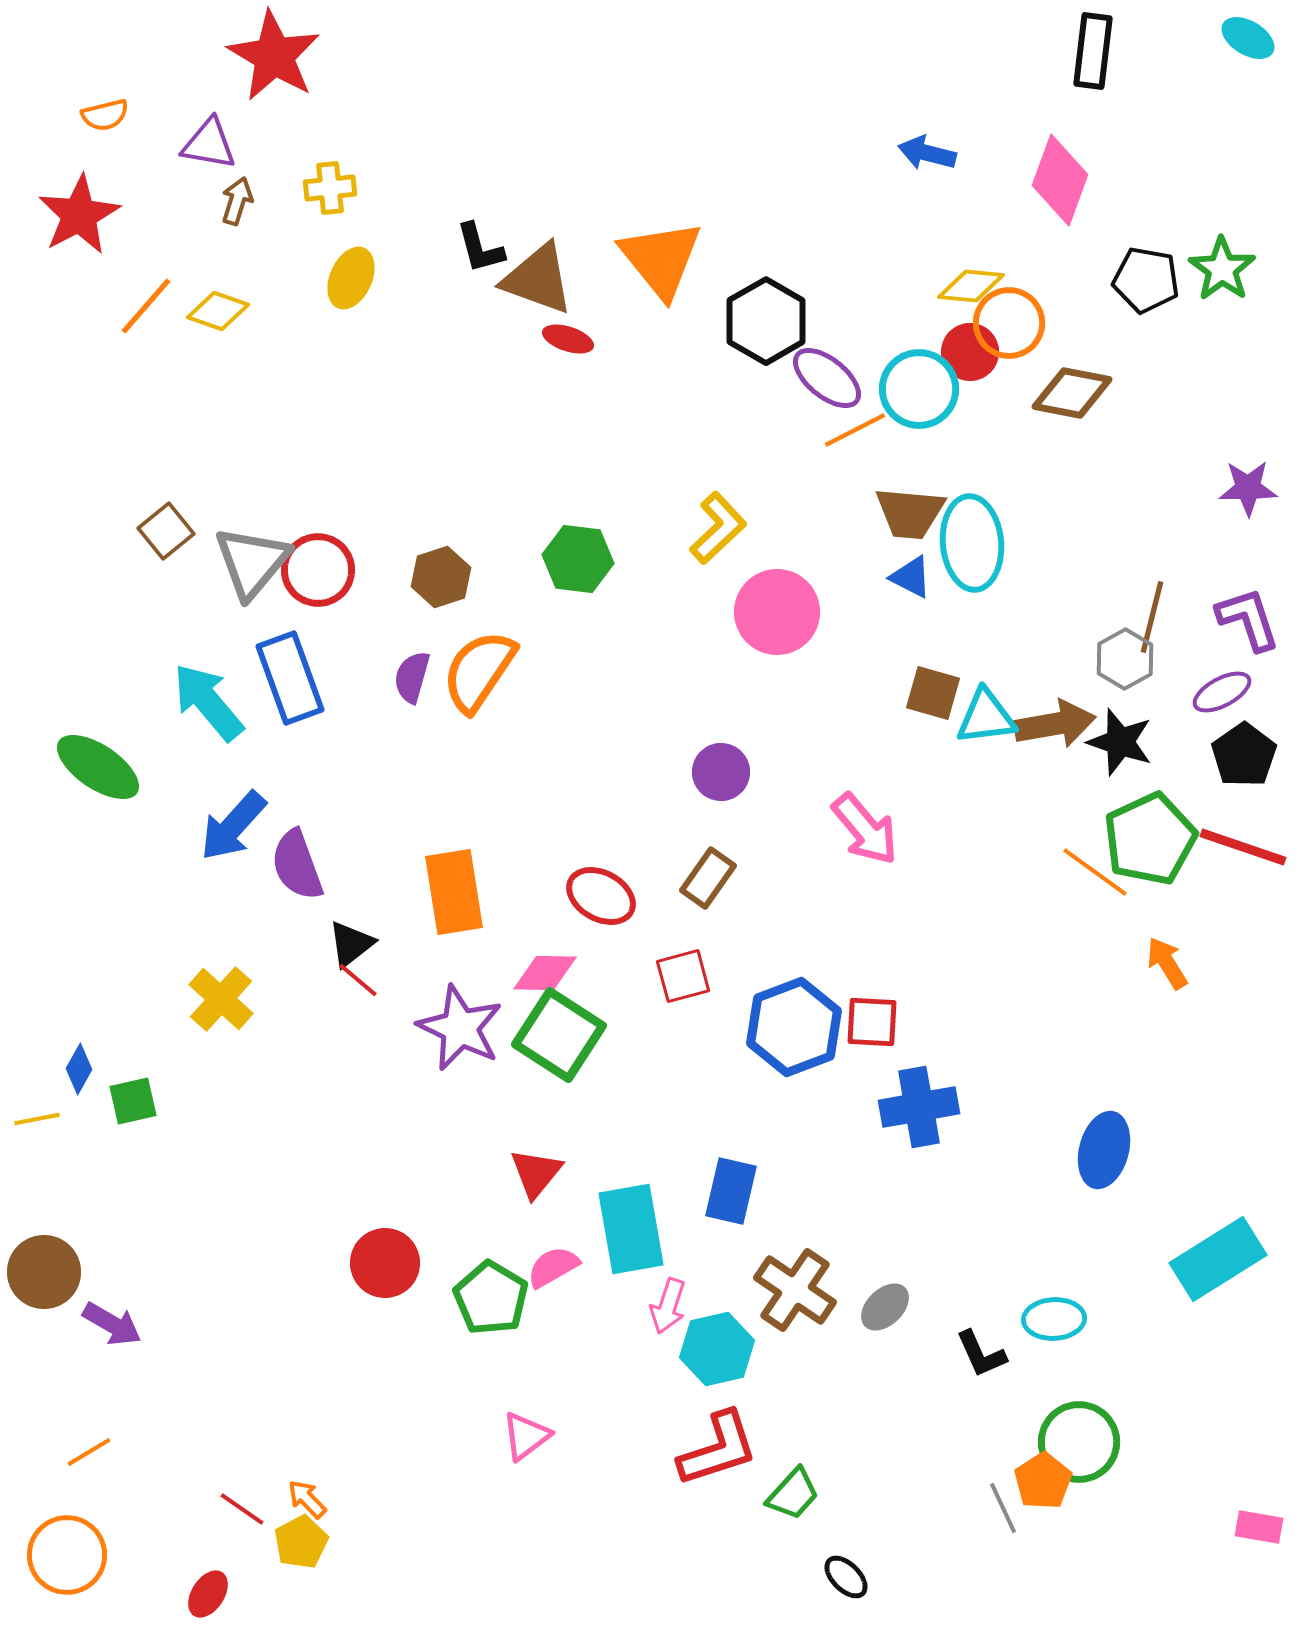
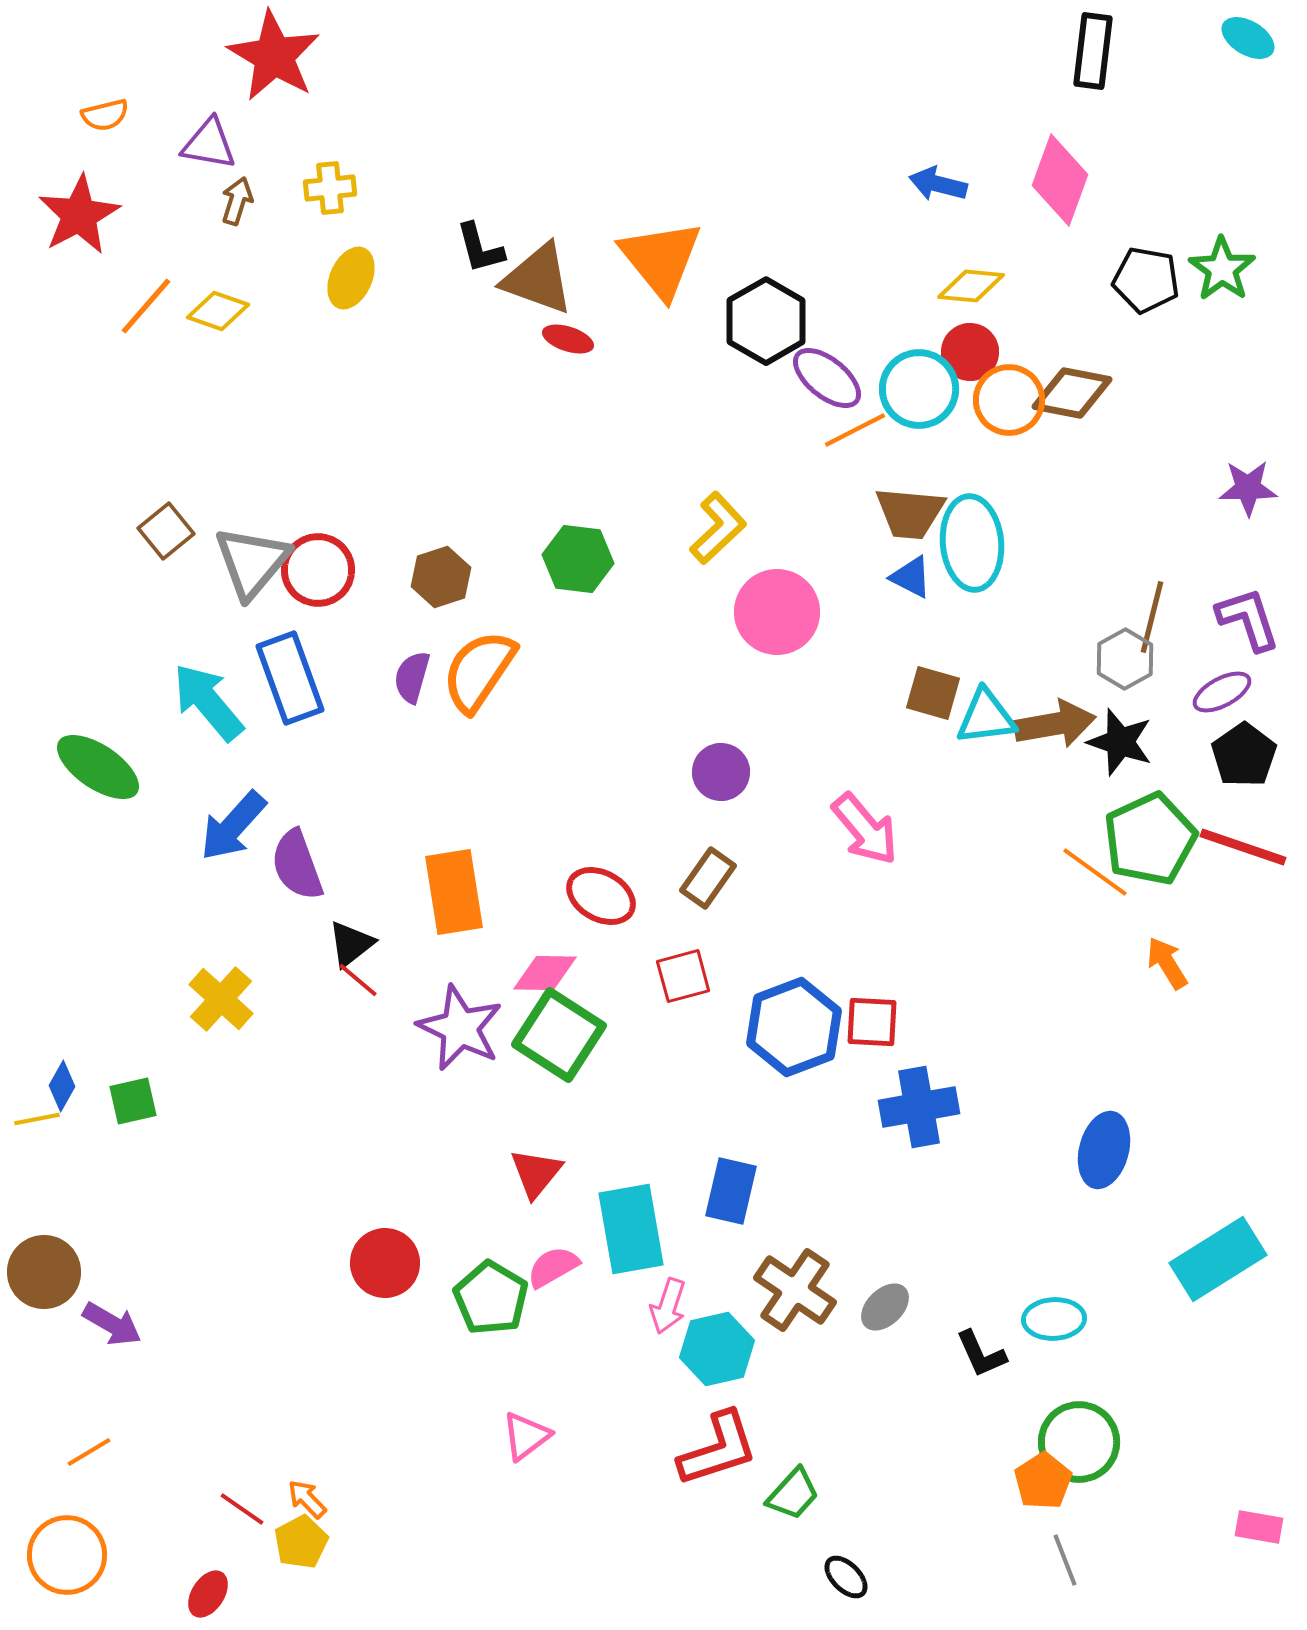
blue arrow at (927, 153): moved 11 px right, 31 px down
orange circle at (1009, 323): moved 77 px down
blue diamond at (79, 1069): moved 17 px left, 17 px down
gray line at (1003, 1508): moved 62 px right, 52 px down; rotated 4 degrees clockwise
